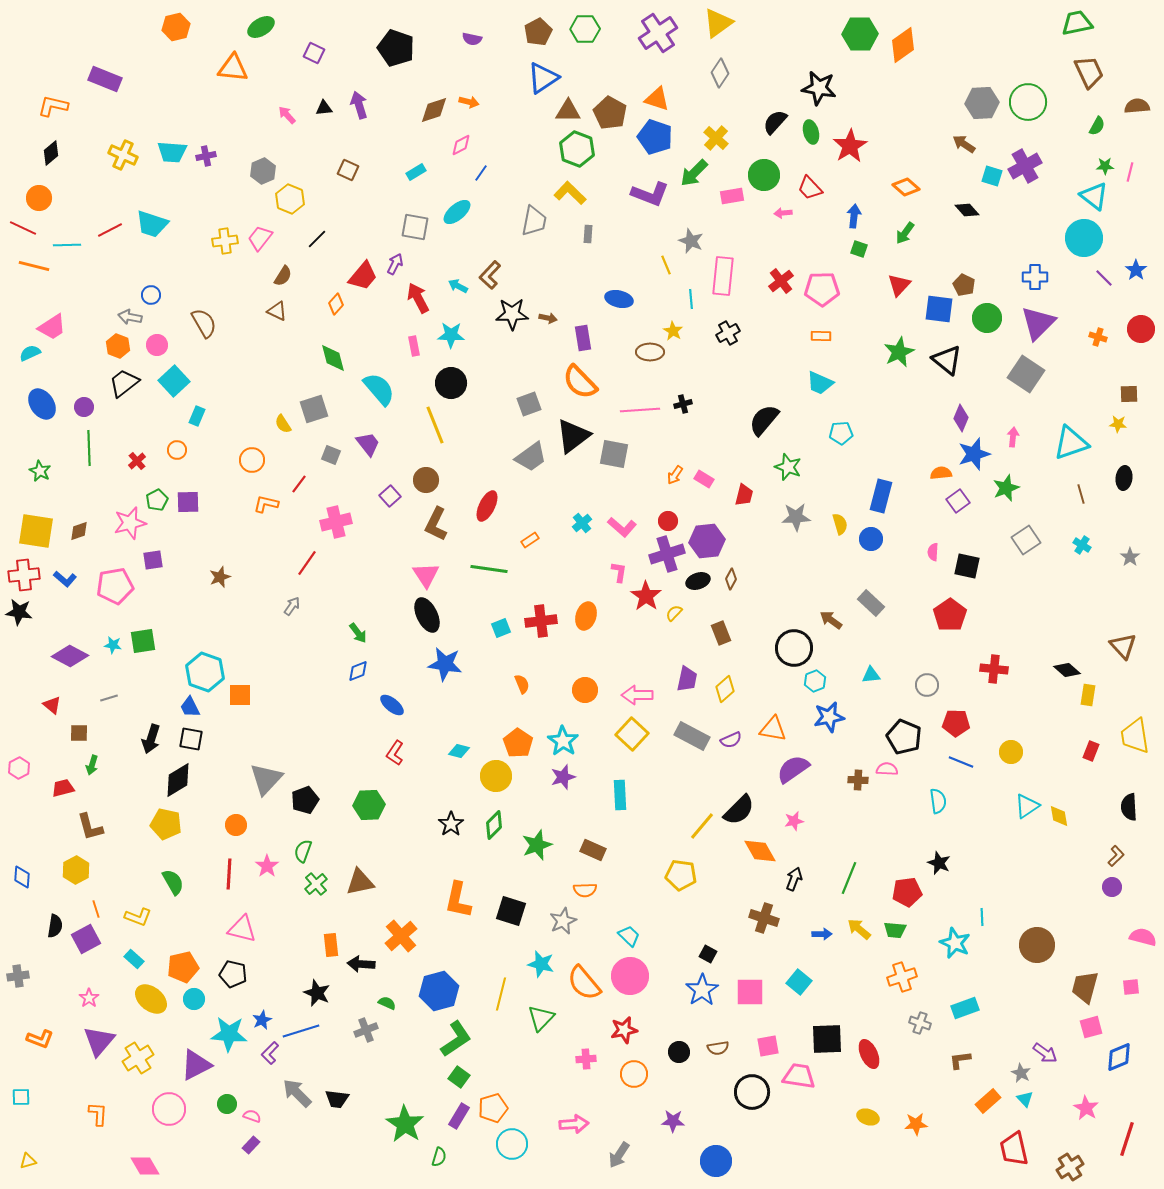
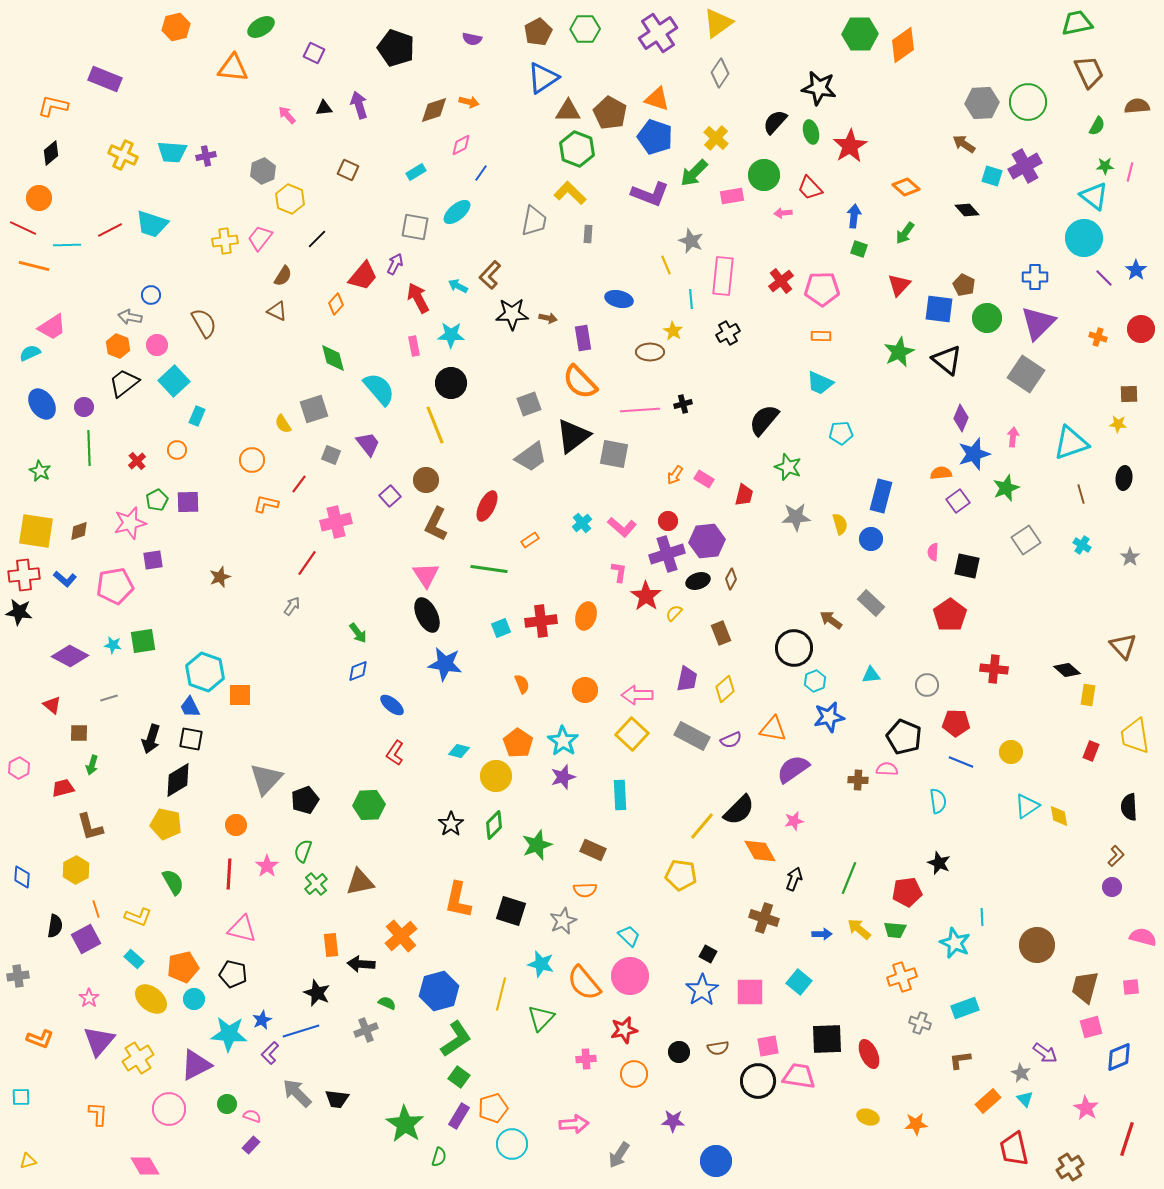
black circle at (752, 1092): moved 6 px right, 11 px up
